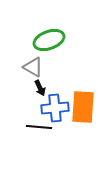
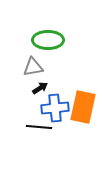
green ellipse: moved 1 px left; rotated 20 degrees clockwise
gray triangle: rotated 40 degrees counterclockwise
black arrow: rotated 98 degrees counterclockwise
orange rectangle: rotated 8 degrees clockwise
